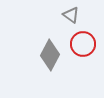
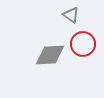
gray diamond: rotated 60 degrees clockwise
